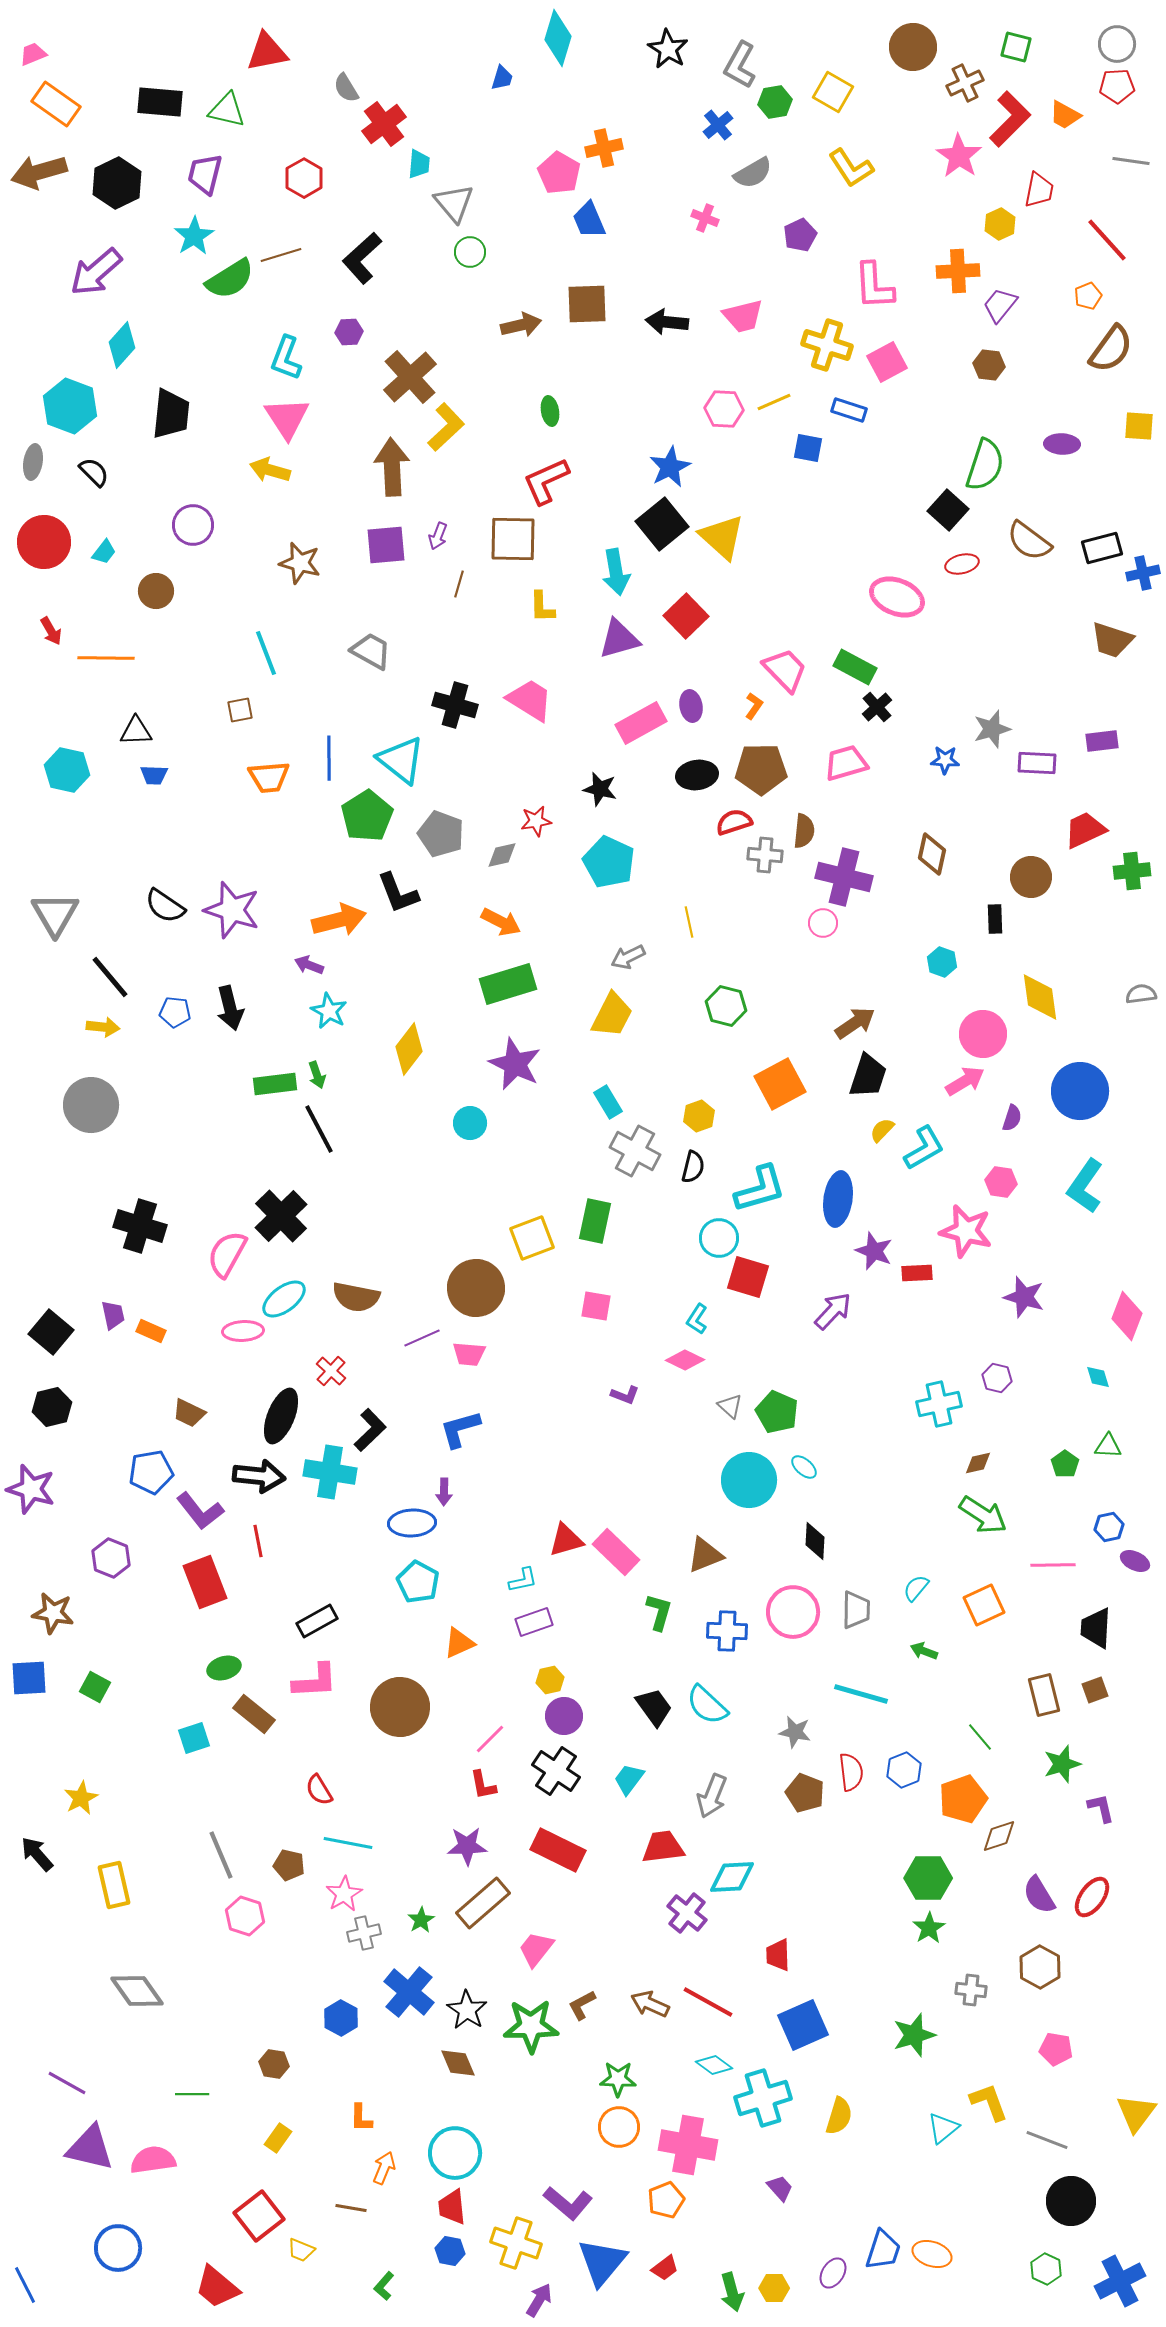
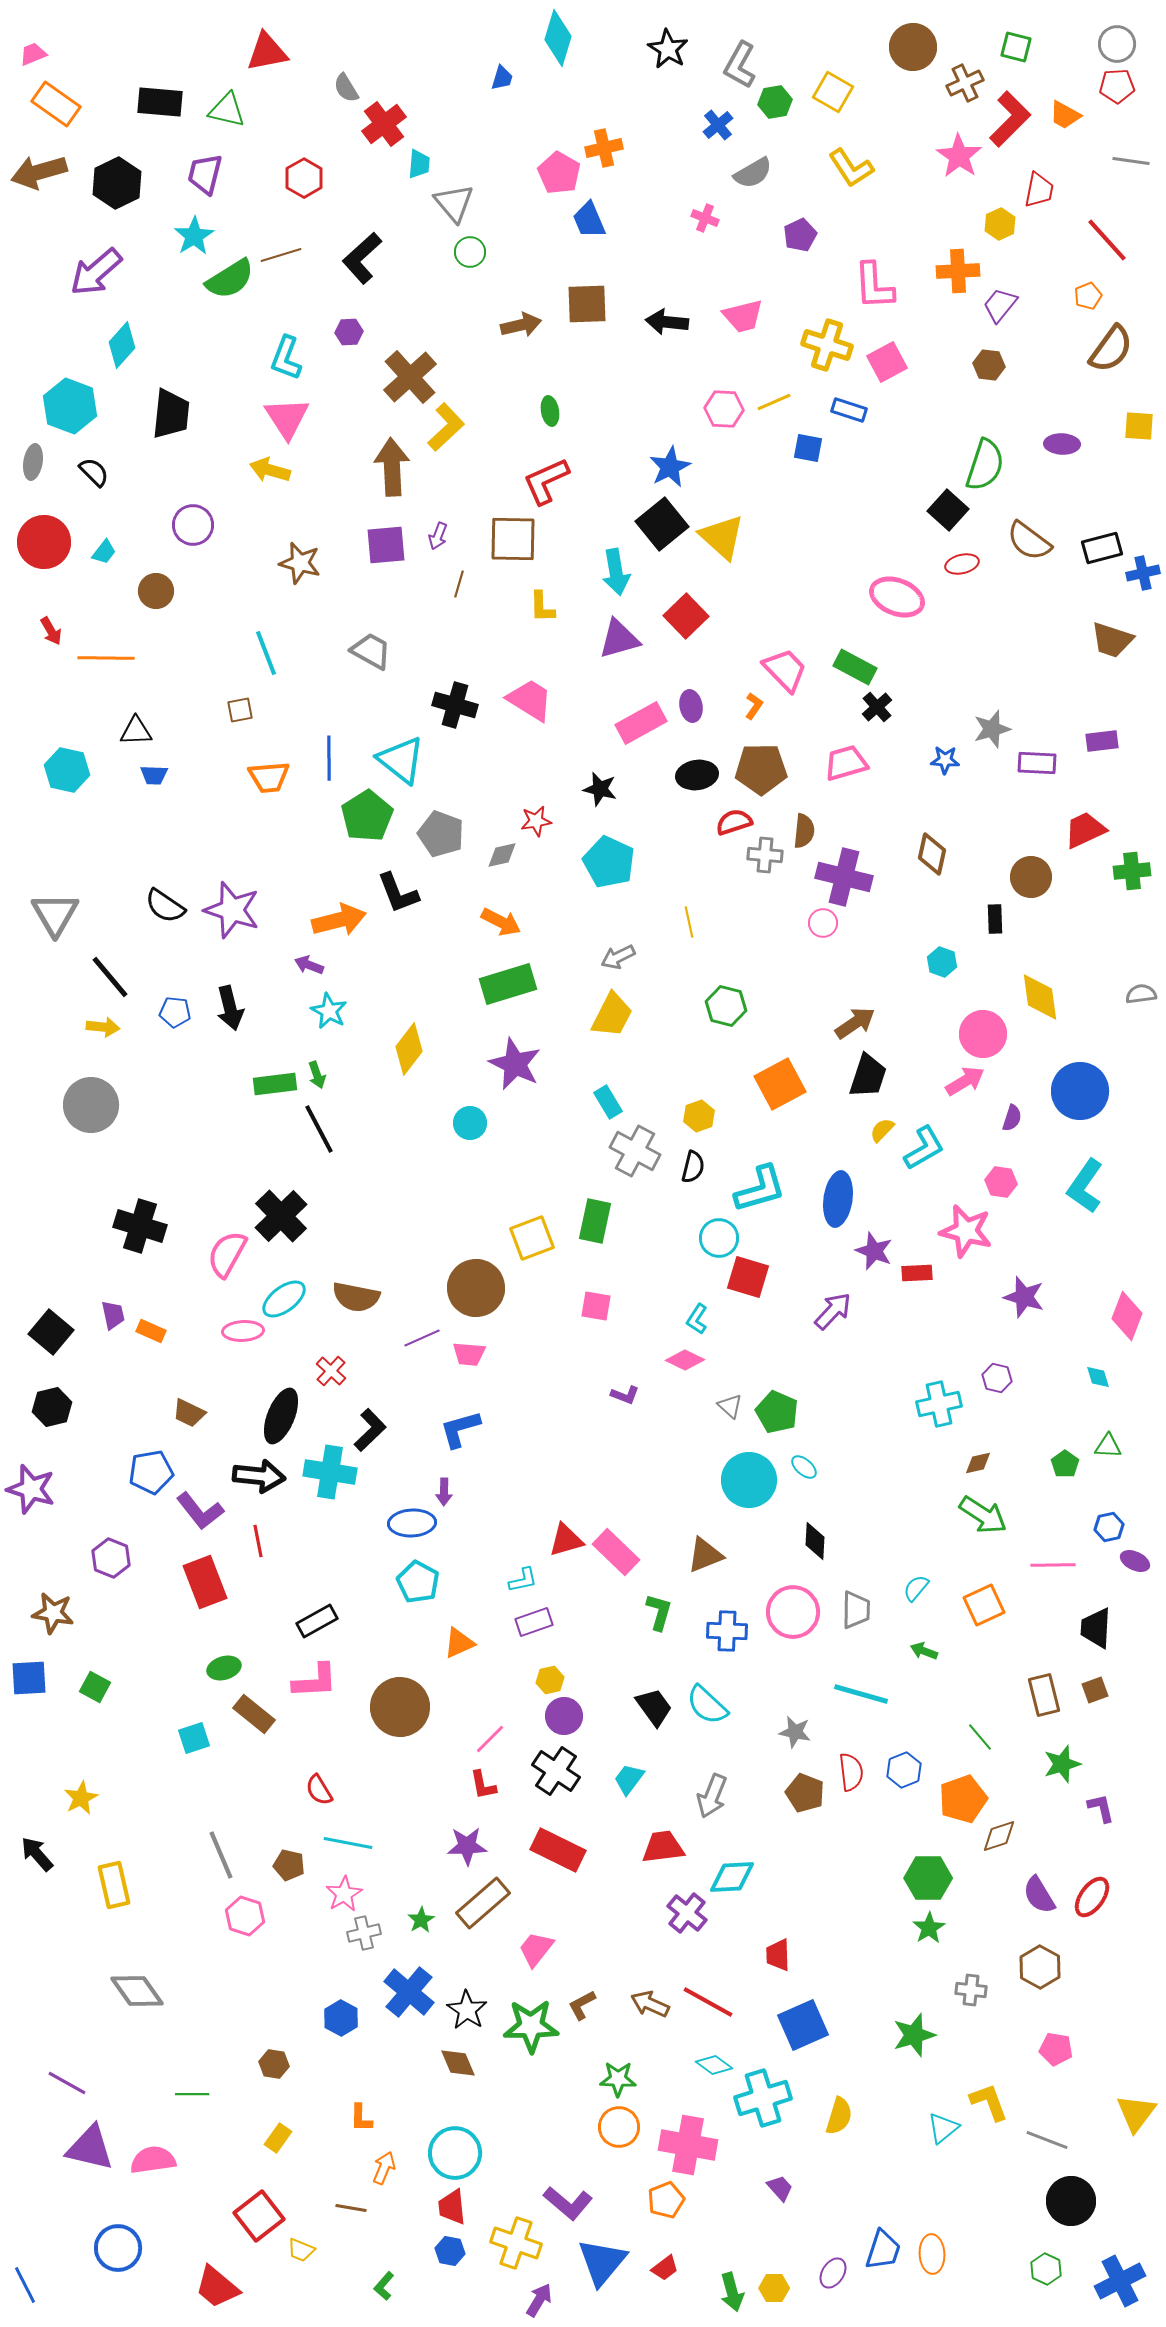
gray arrow at (628, 957): moved 10 px left
orange ellipse at (932, 2254): rotated 69 degrees clockwise
